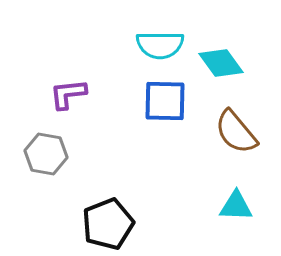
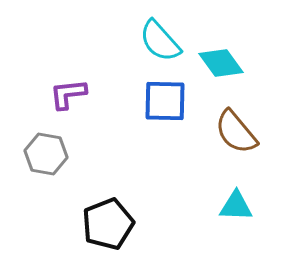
cyan semicircle: moved 4 px up; rotated 48 degrees clockwise
